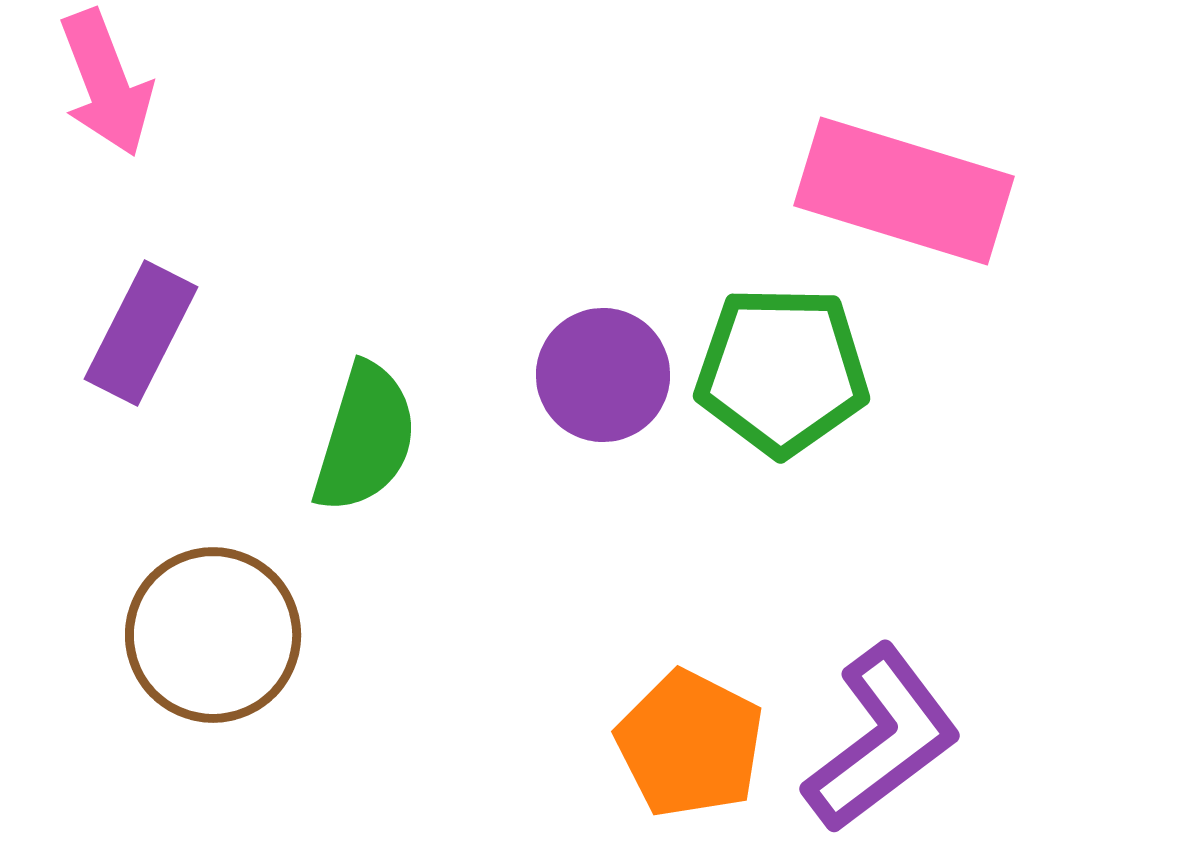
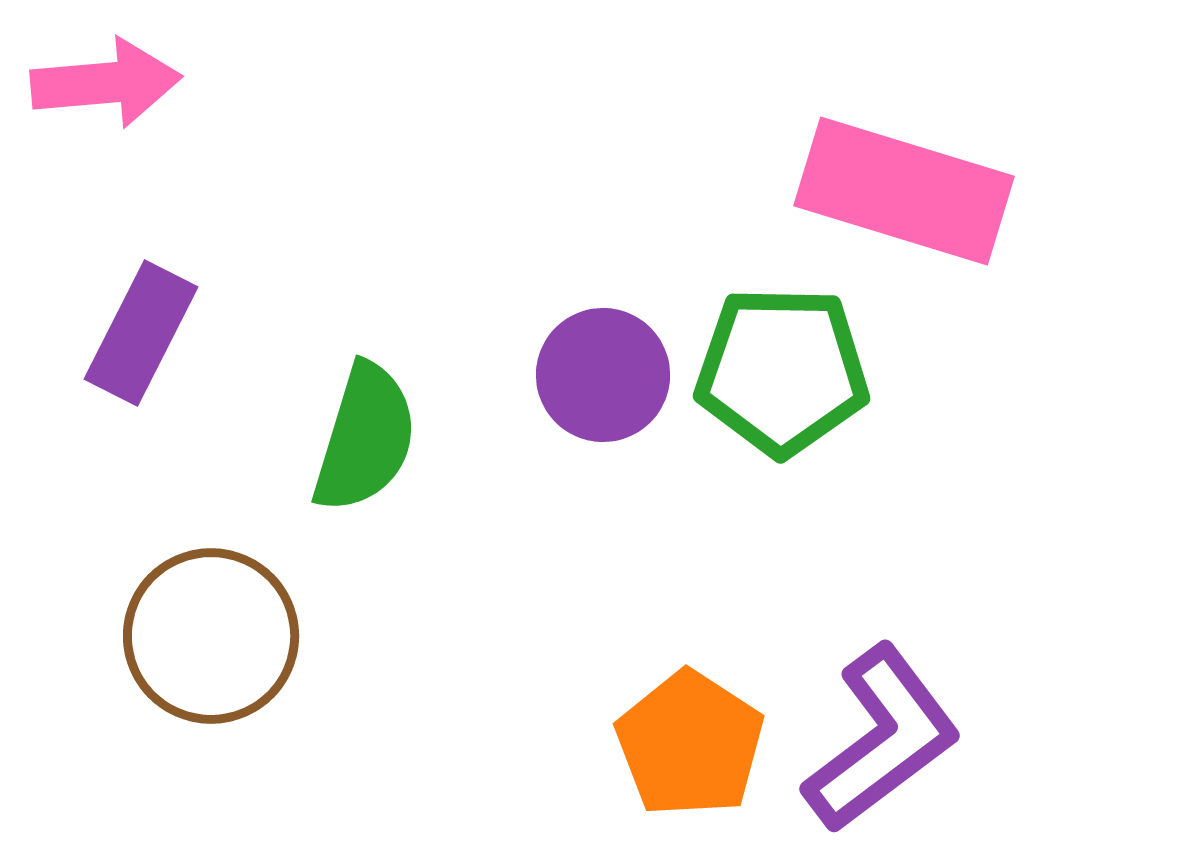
pink arrow: rotated 74 degrees counterclockwise
brown circle: moved 2 px left, 1 px down
orange pentagon: rotated 6 degrees clockwise
